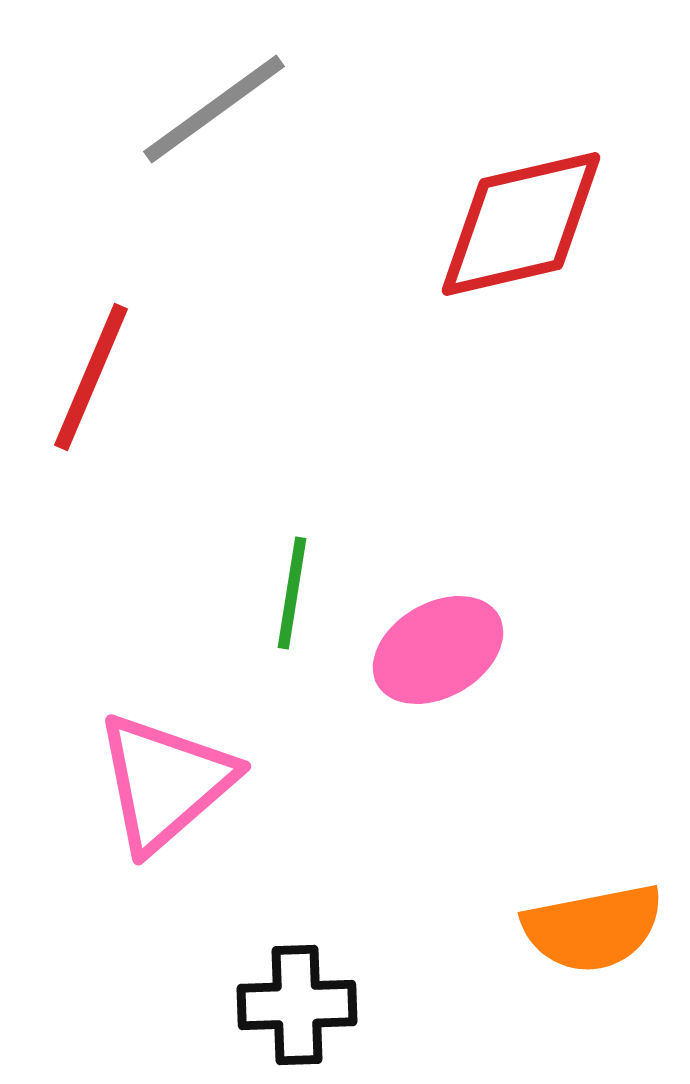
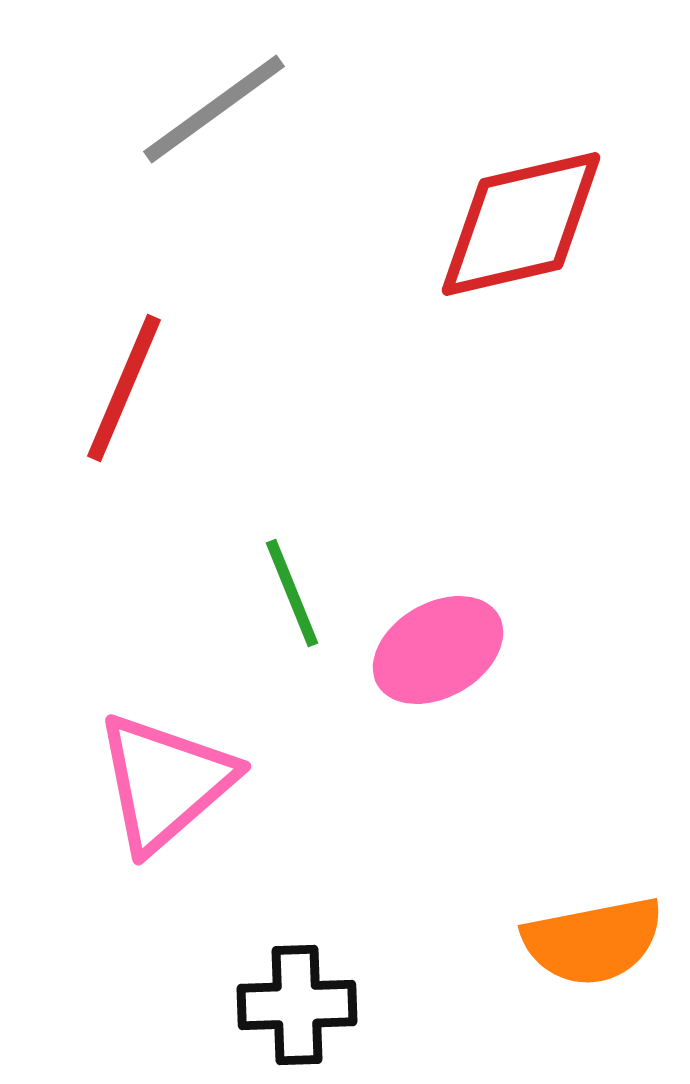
red line: moved 33 px right, 11 px down
green line: rotated 31 degrees counterclockwise
orange semicircle: moved 13 px down
